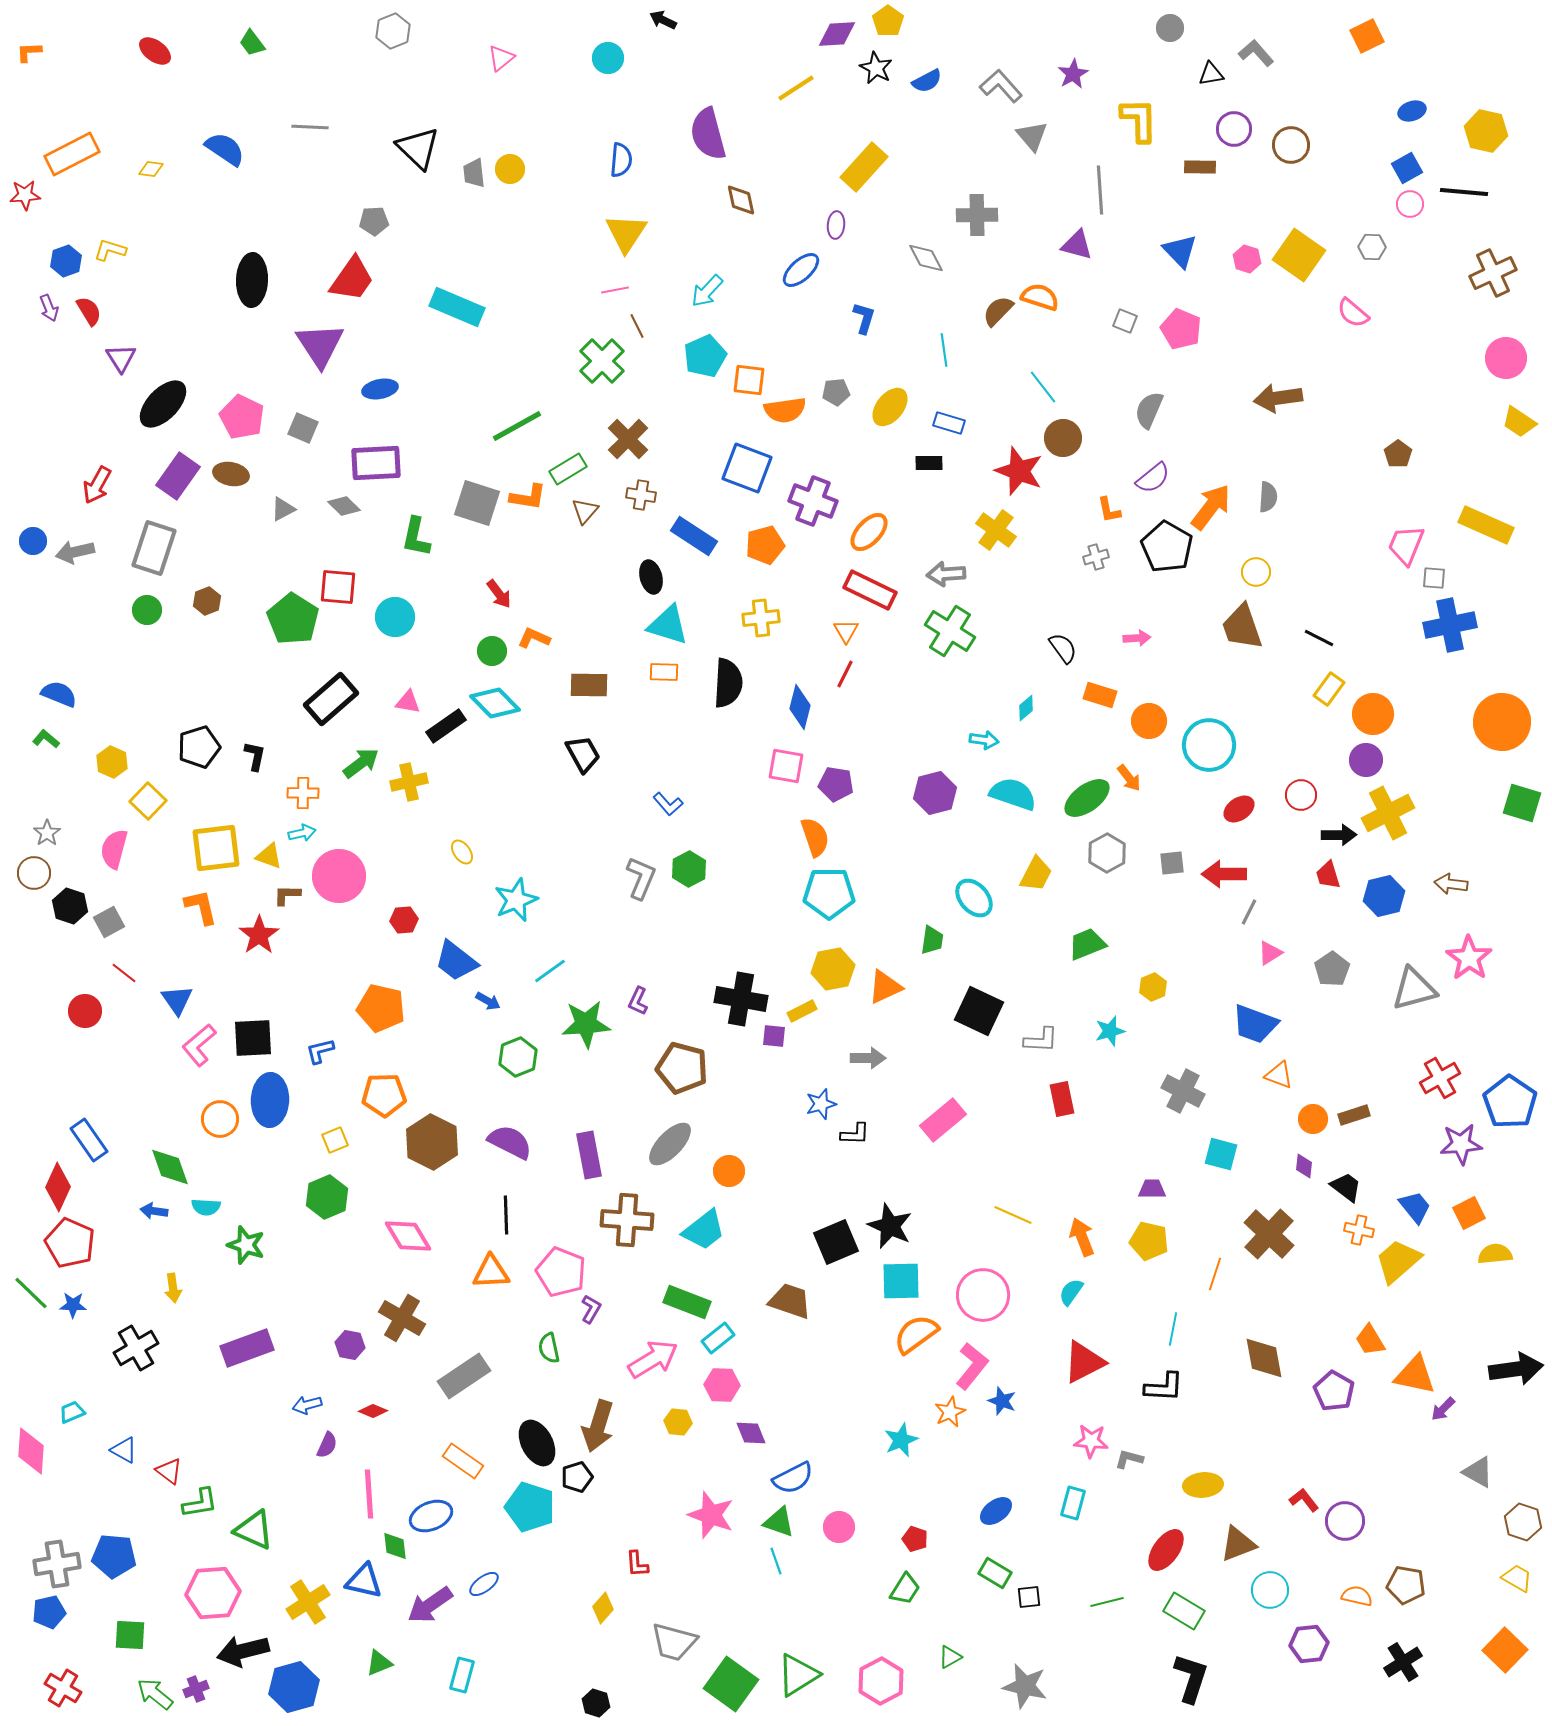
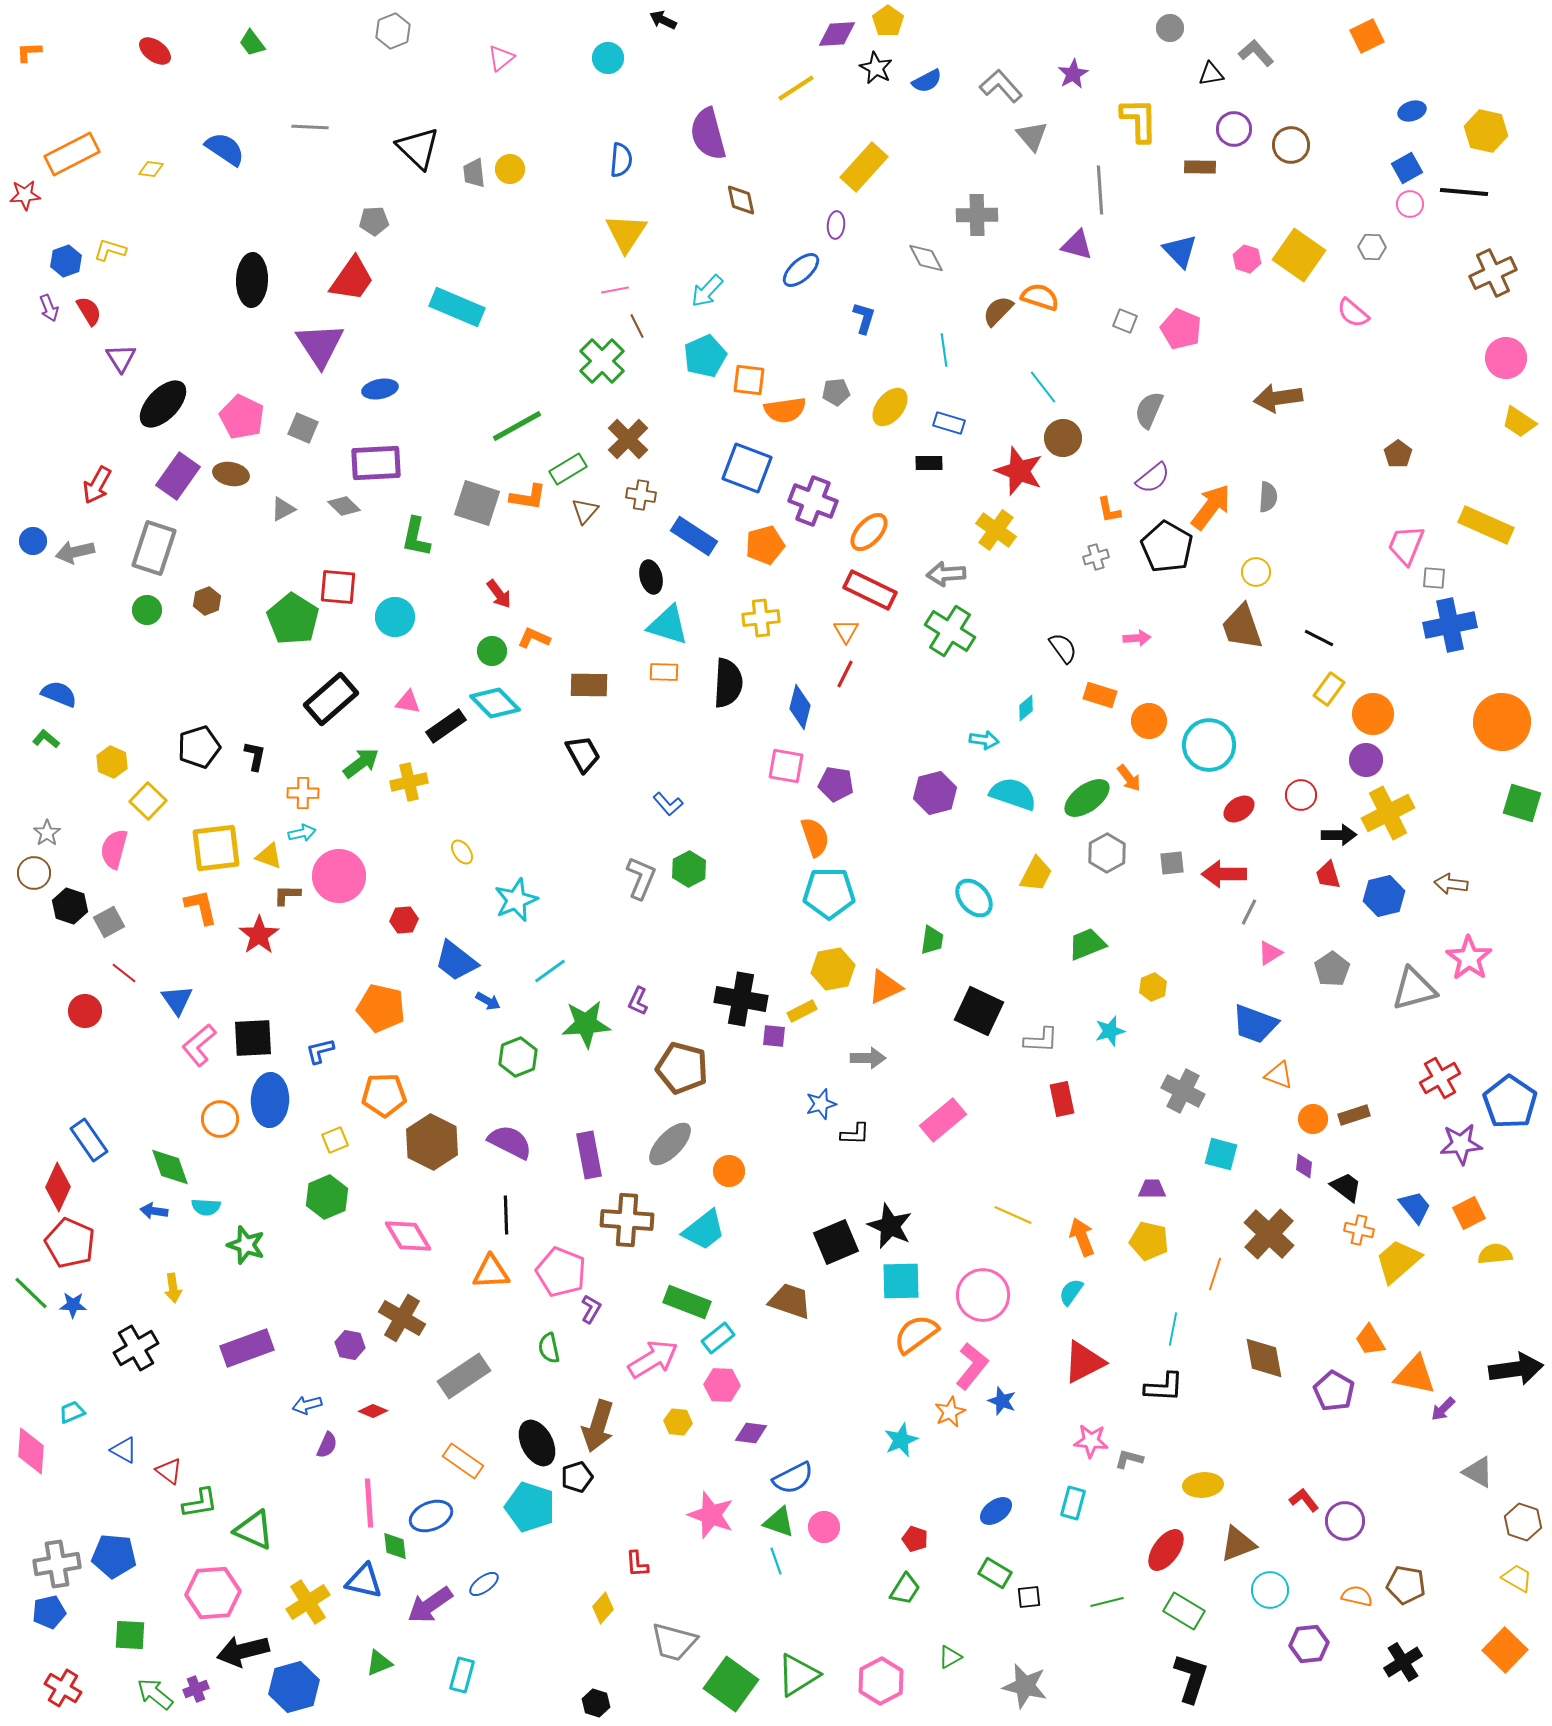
purple diamond at (751, 1433): rotated 60 degrees counterclockwise
pink line at (369, 1494): moved 9 px down
pink circle at (839, 1527): moved 15 px left
